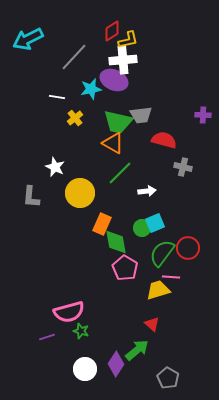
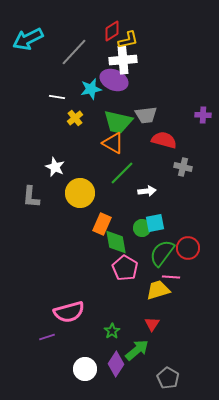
gray line: moved 5 px up
gray trapezoid: moved 5 px right
green line: moved 2 px right
cyan square: rotated 12 degrees clockwise
red triangle: rotated 21 degrees clockwise
green star: moved 31 px right; rotated 21 degrees clockwise
